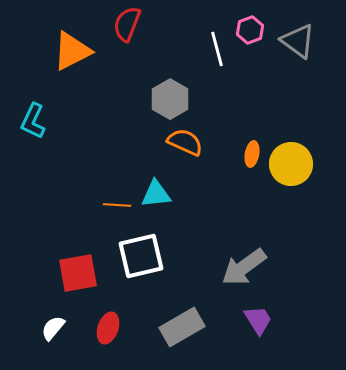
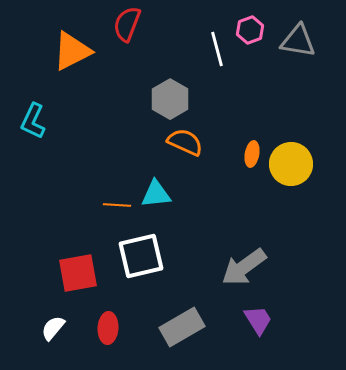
gray triangle: rotated 27 degrees counterclockwise
red ellipse: rotated 16 degrees counterclockwise
